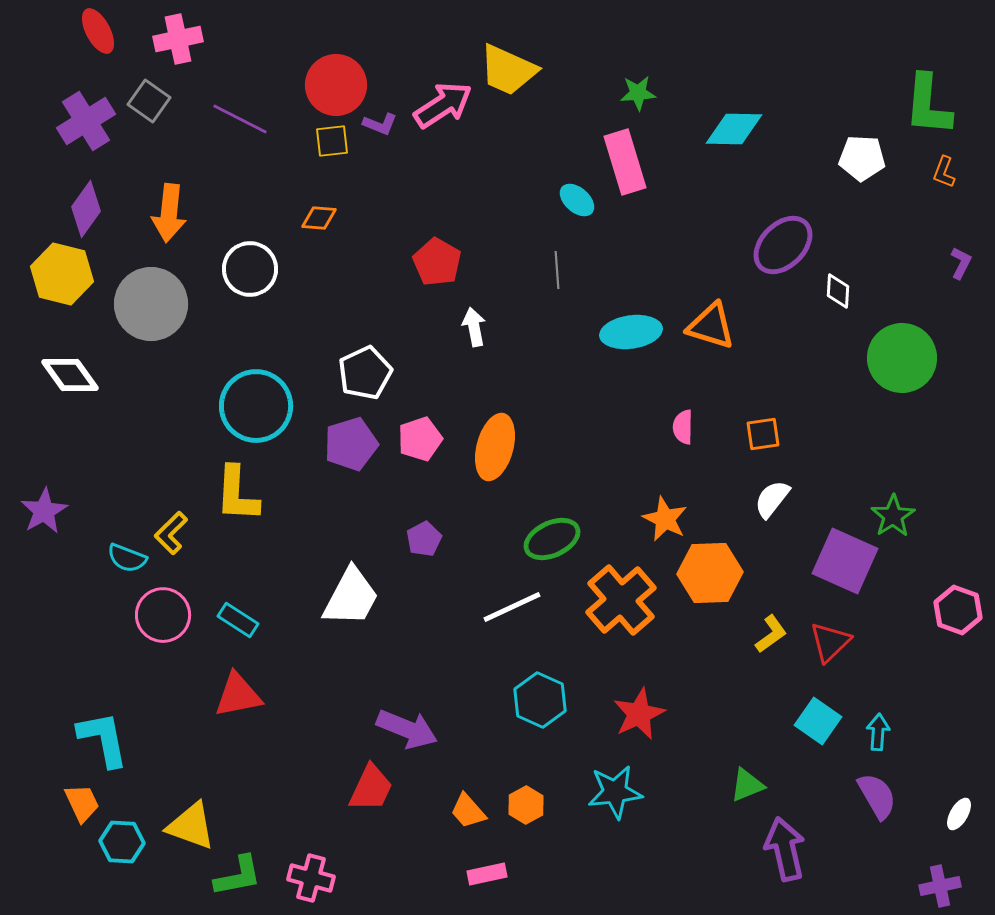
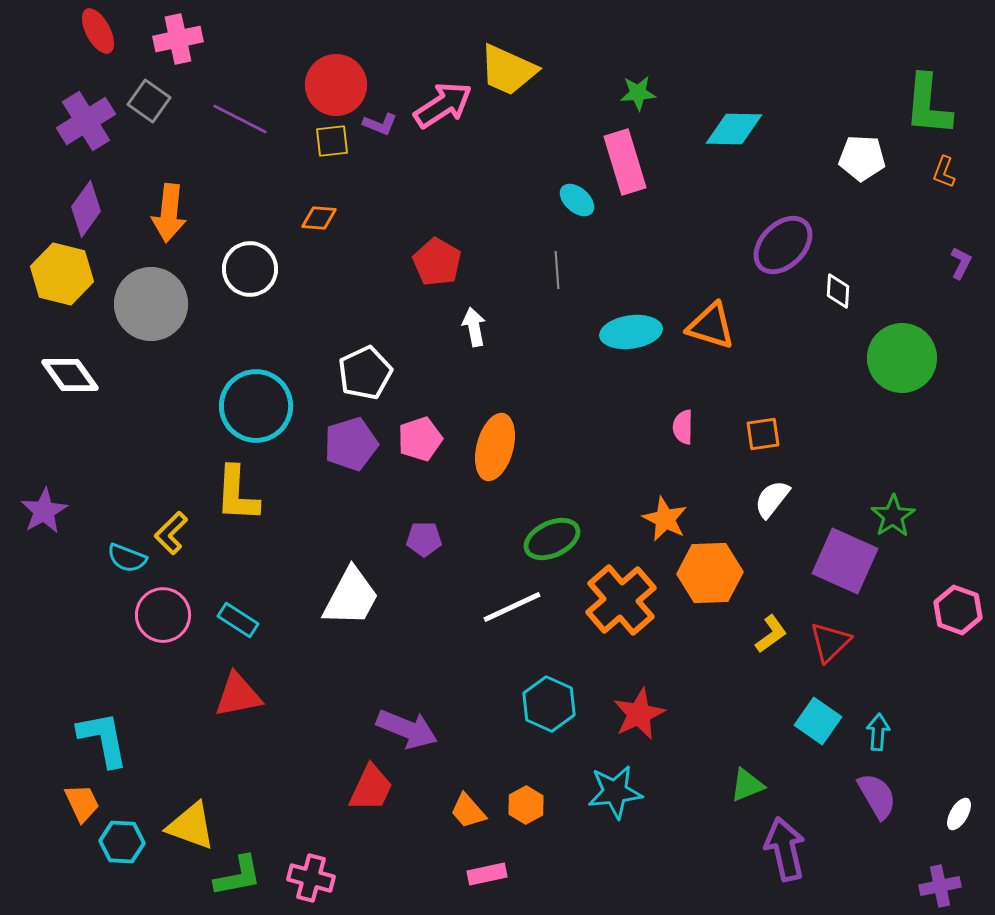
purple pentagon at (424, 539): rotated 28 degrees clockwise
cyan hexagon at (540, 700): moved 9 px right, 4 px down
